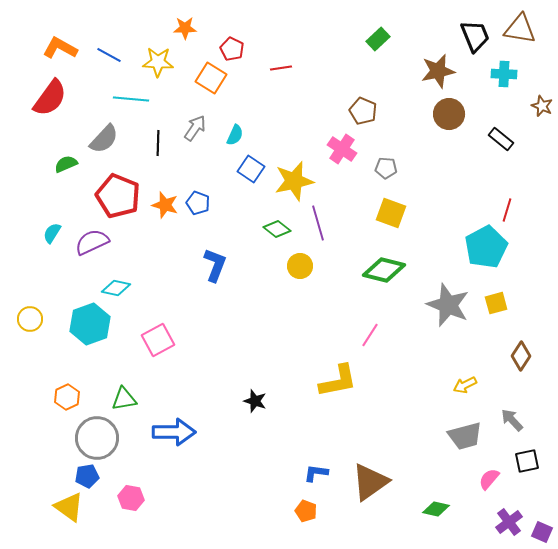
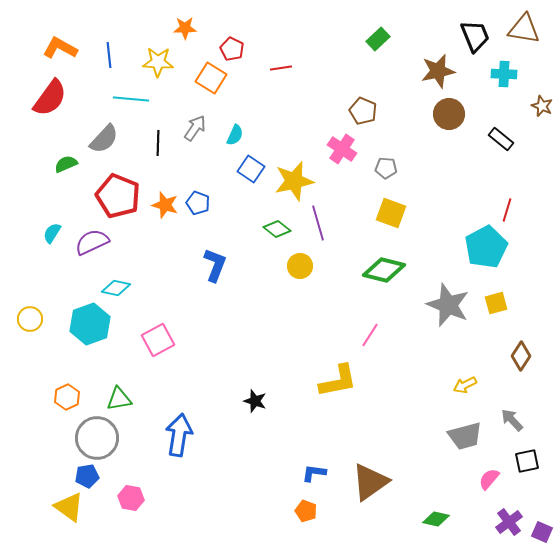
brown triangle at (520, 29): moved 4 px right
blue line at (109, 55): rotated 55 degrees clockwise
green triangle at (124, 399): moved 5 px left
blue arrow at (174, 432): moved 5 px right, 3 px down; rotated 81 degrees counterclockwise
blue L-shape at (316, 473): moved 2 px left
green diamond at (436, 509): moved 10 px down
